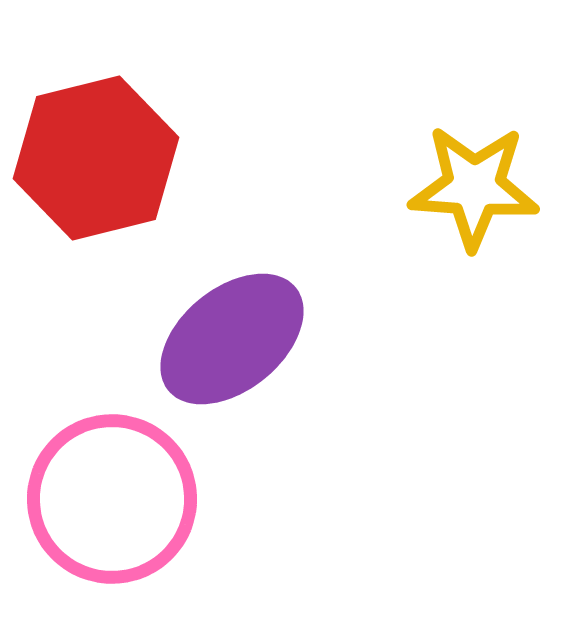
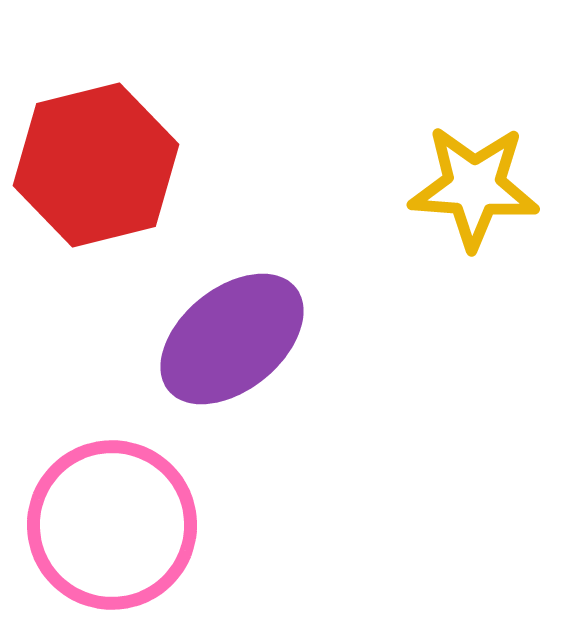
red hexagon: moved 7 px down
pink circle: moved 26 px down
